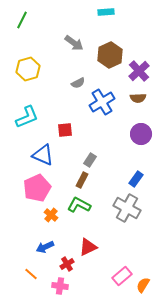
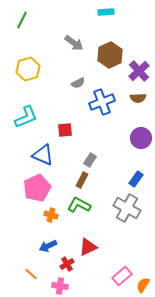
blue cross: rotated 10 degrees clockwise
cyan L-shape: moved 1 px left
purple circle: moved 4 px down
orange cross: rotated 24 degrees counterclockwise
blue arrow: moved 3 px right, 1 px up
